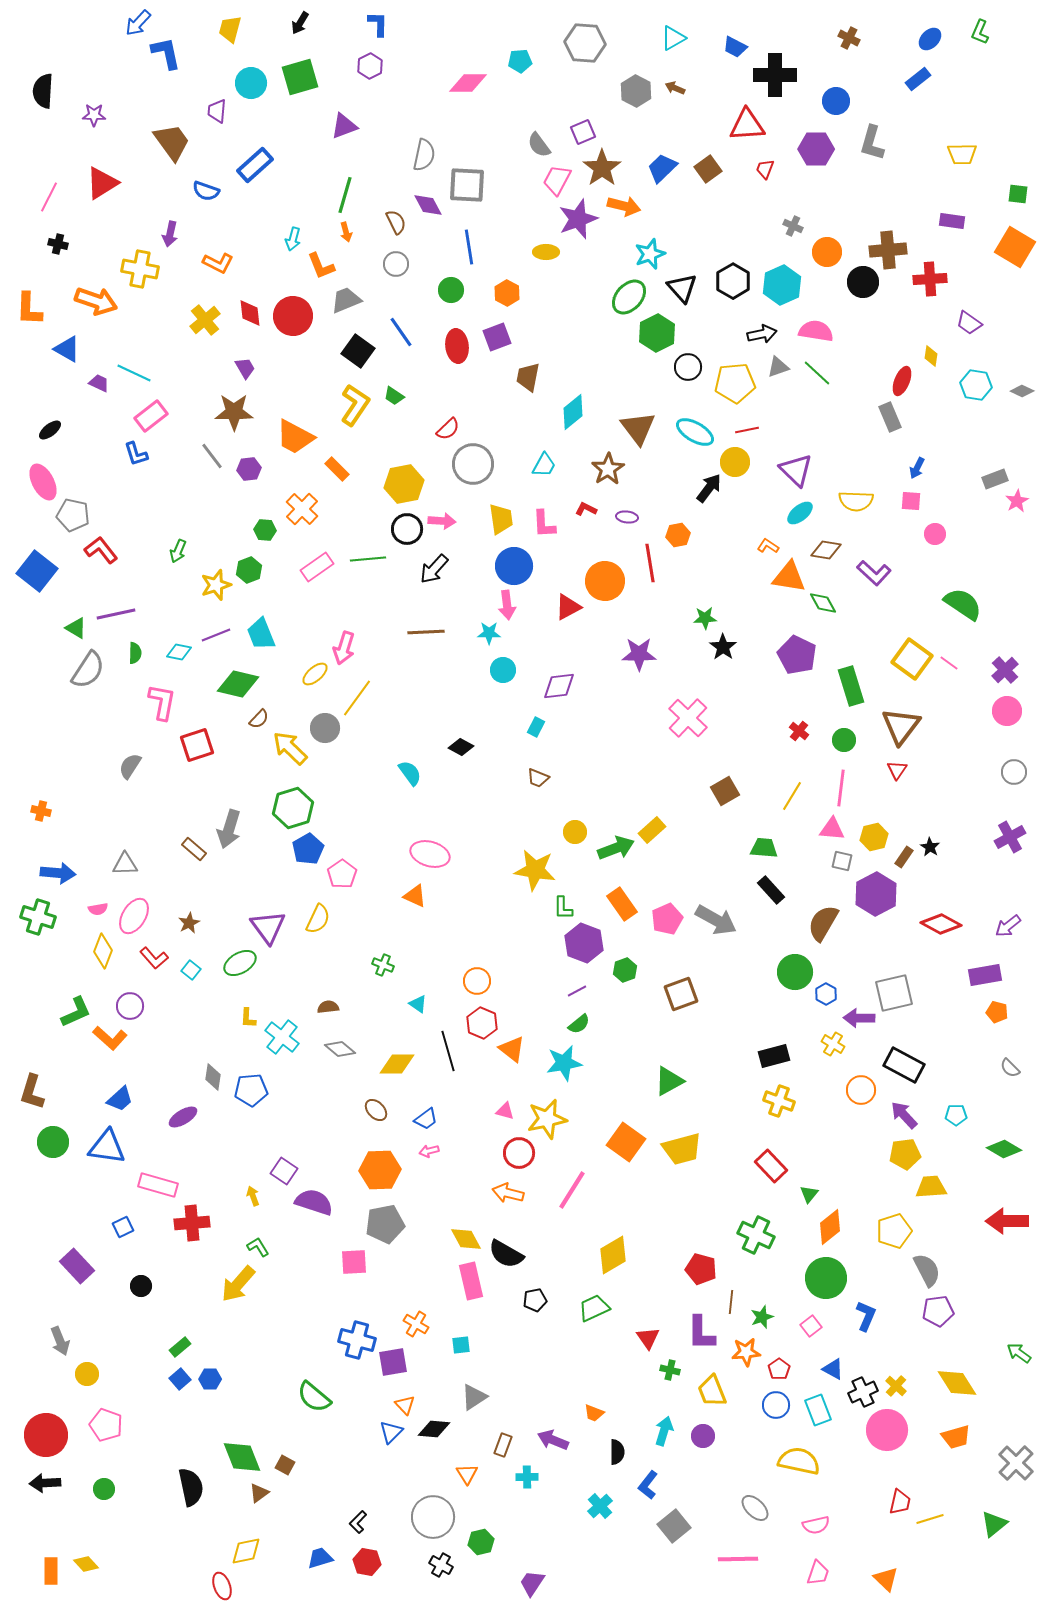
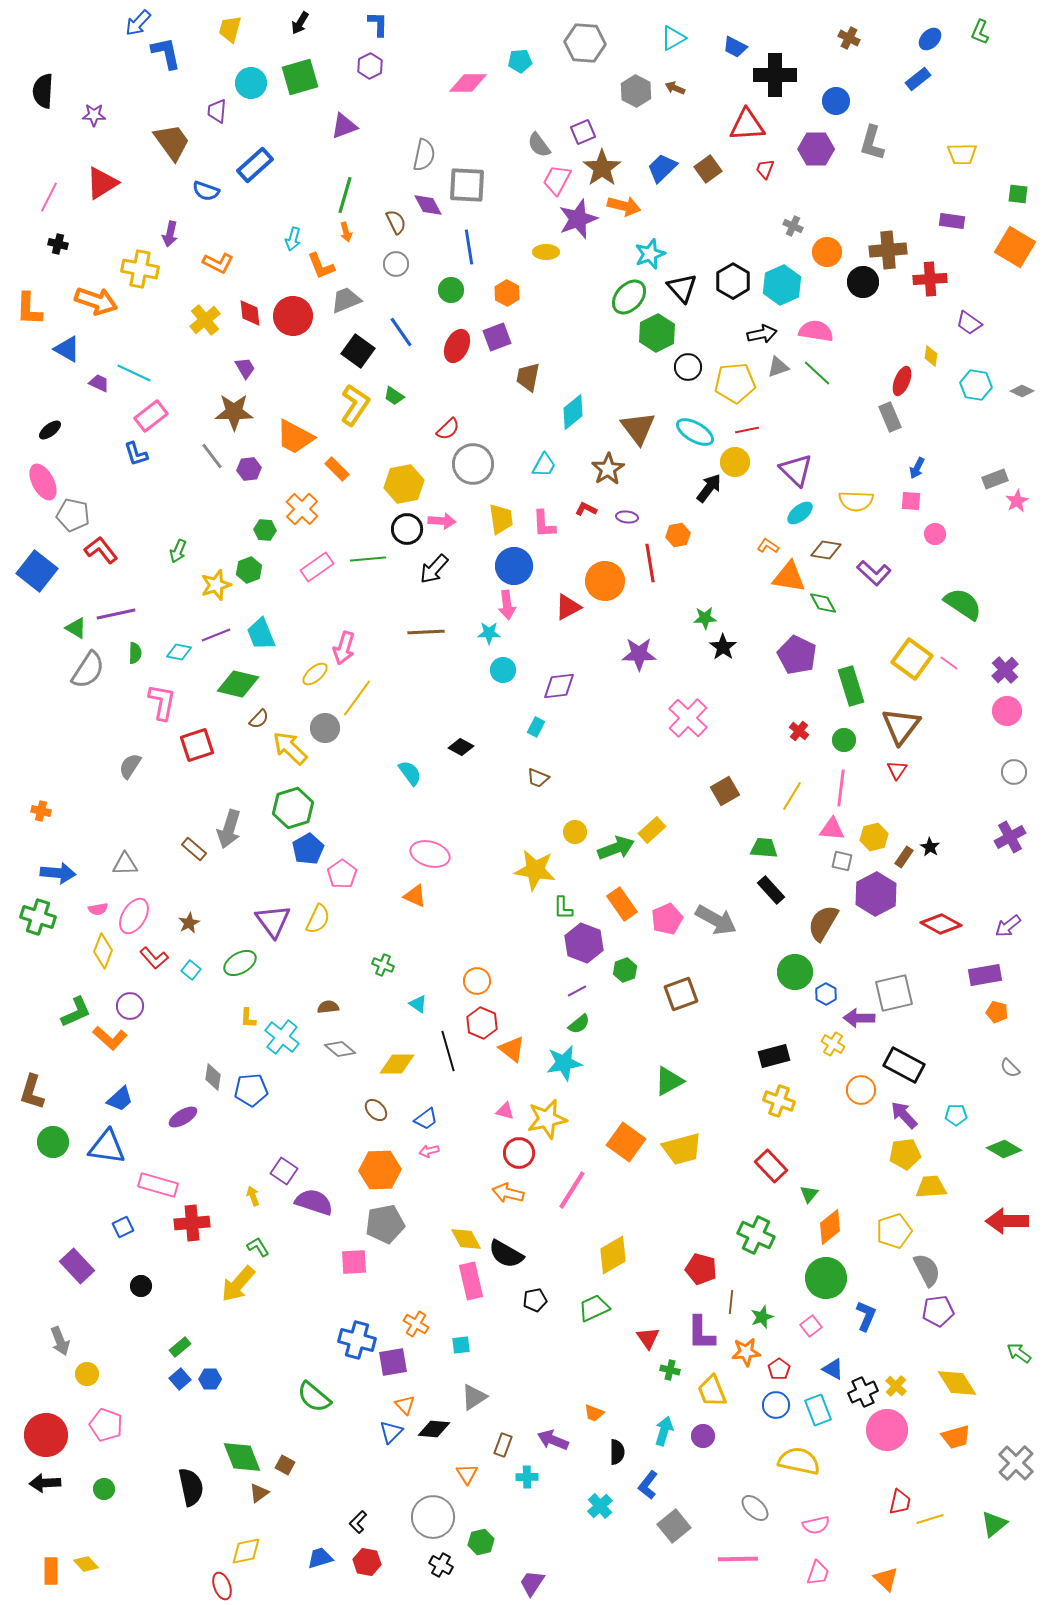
red ellipse at (457, 346): rotated 32 degrees clockwise
purple triangle at (268, 927): moved 5 px right, 6 px up
